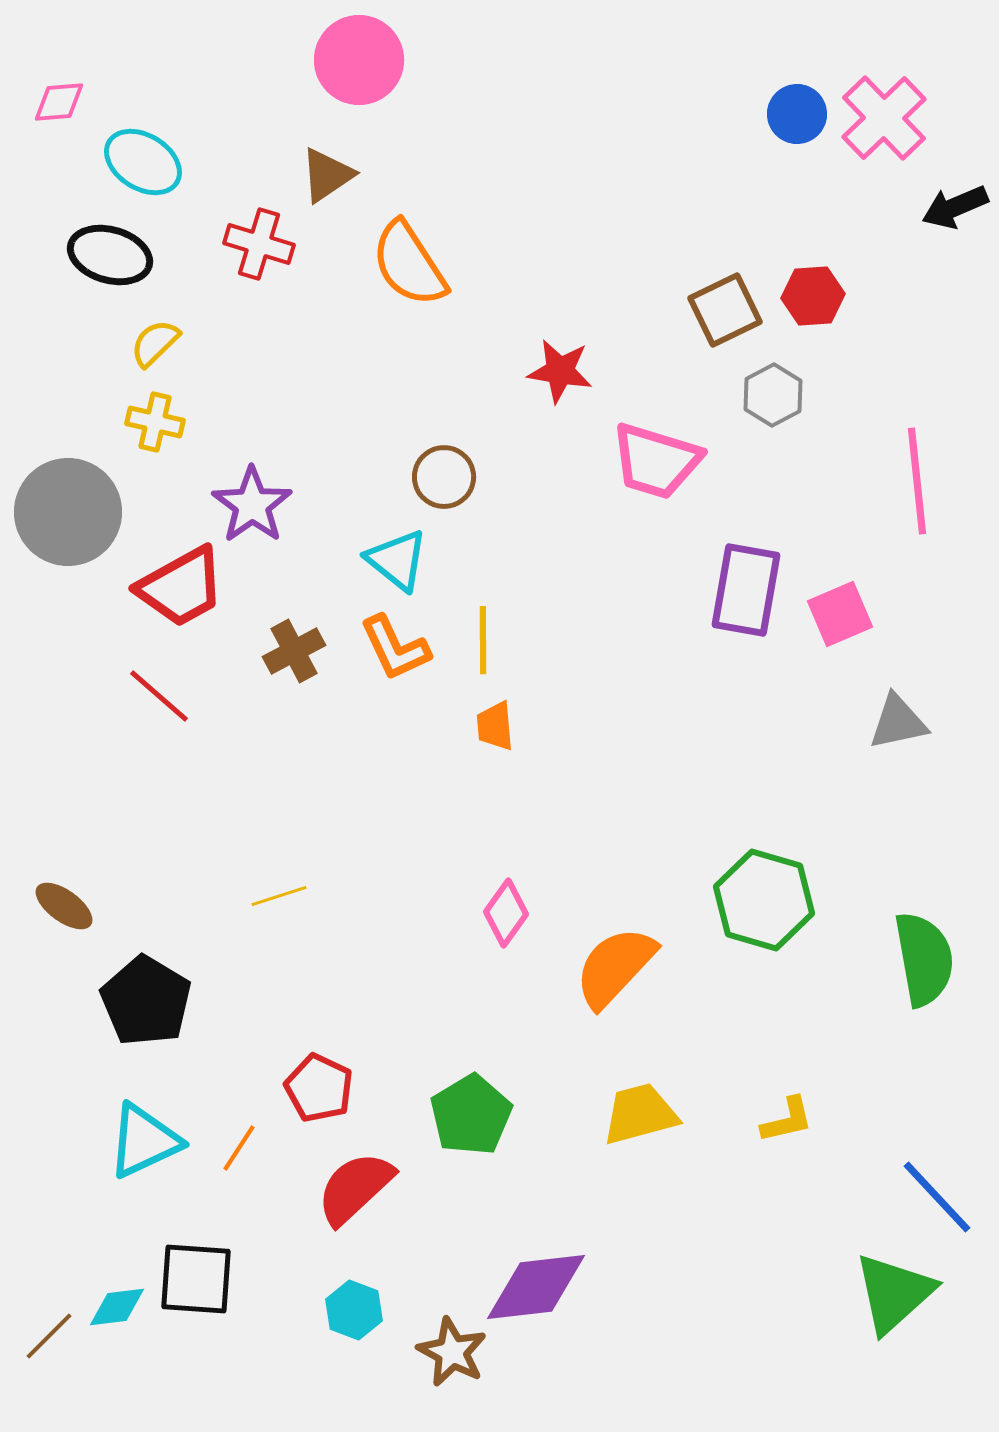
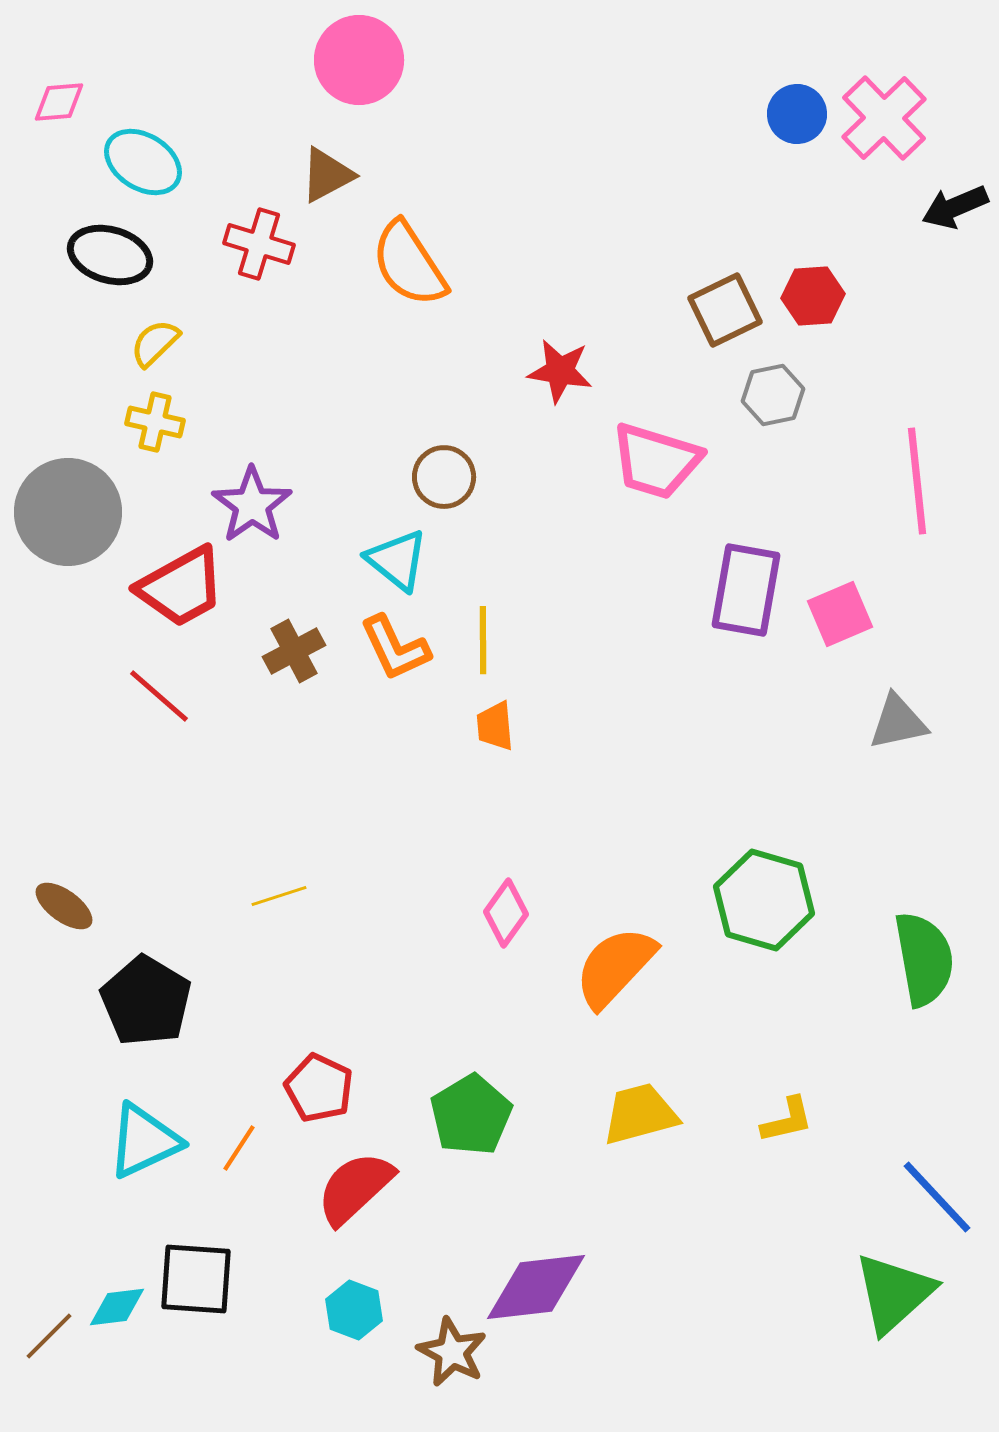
brown triangle at (327, 175): rotated 6 degrees clockwise
gray hexagon at (773, 395): rotated 16 degrees clockwise
